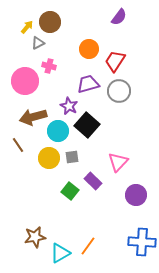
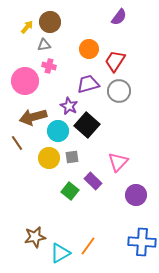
gray triangle: moved 6 px right, 2 px down; rotated 16 degrees clockwise
brown line: moved 1 px left, 2 px up
